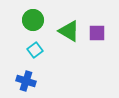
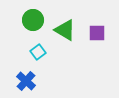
green triangle: moved 4 px left, 1 px up
cyan square: moved 3 px right, 2 px down
blue cross: rotated 24 degrees clockwise
